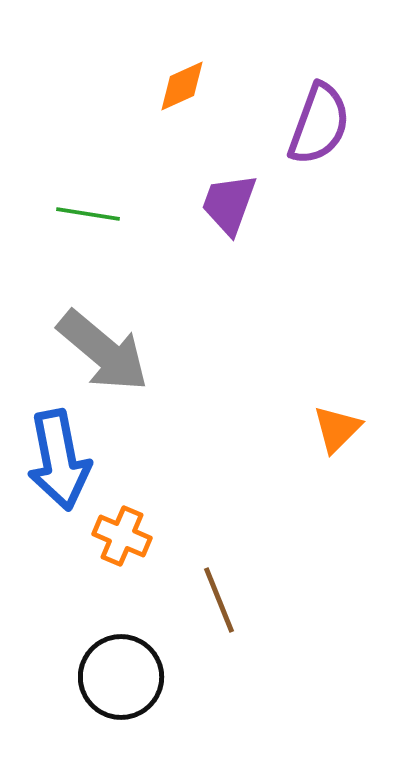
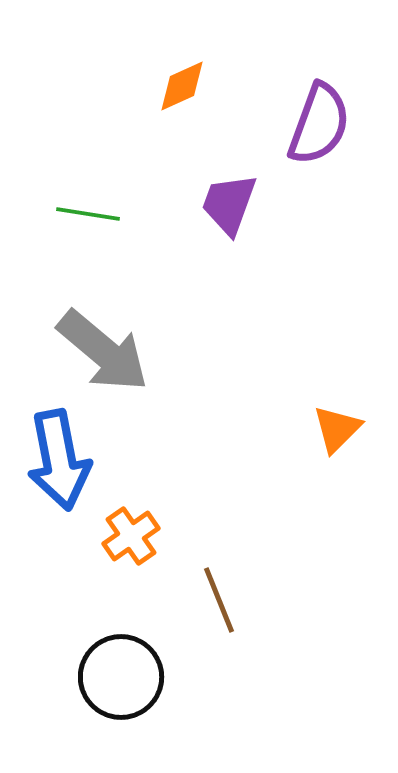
orange cross: moved 9 px right; rotated 32 degrees clockwise
